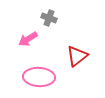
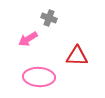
red triangle: rotated 40 degrees clockwise
